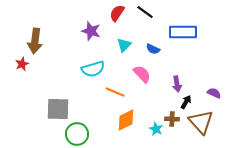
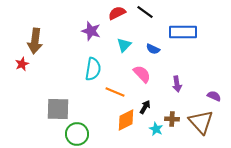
red semicircle: rotated 30 degrees clockwise
cyan semicircle: rotated 65 degrees counterclockwise
purple semicircle: moved 3 px down
black arrow: moved 41 px left, 5 px down
